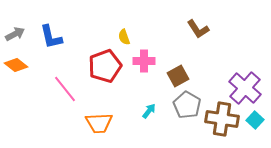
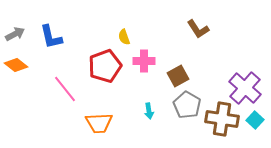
cyan arrow: rotated 133 degrees clockwise
